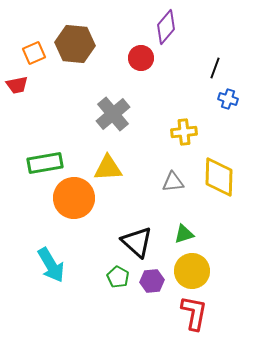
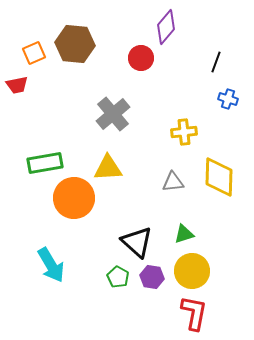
black line: moved 1 px right, 6 px up
purple hexagon: moved 4 px up; rotated 15 degrees clockwise
